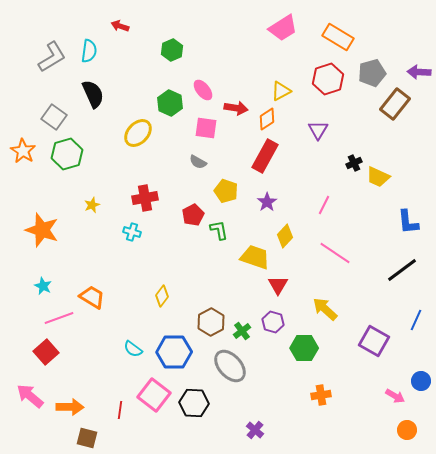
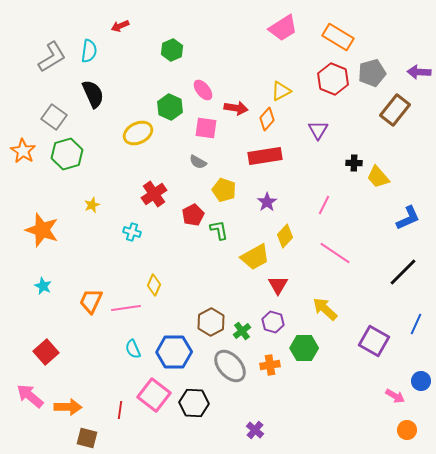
red arrow at (120, 26): rotated 42 degrees counterclockwise
red hexagon at (328, 79): moved 5 px right; rotated 20 degrees counterclockwise
green hexagon at (170, 103): moved 4 px down
brown rectangle at (395, 104): moved 6 px down
orange diamond at (267, 119): rotated 15 degrees counterclockwise
yellow ellipse at (138, 133): rotated 20 degrees clockwise
red rectangle at (265, 156): rotated 52 degrees clockwise
black cross at (354, 163): rotated 28 degrees clockwise
yellow trapezoid at (378, 177): rotated 25 degrees clockwise
yellow pentagon at (226, 191): moved 2 px left, 1 px up
red cross at (145, 198): moved 9 px right, 4 px up; rotated 25 degrees counterclockwise
blue L-shape at (408, 222): moved 4 px up; rotated 108 degrees counterclockwise
yellow trapezoid at (255, 257): rotated 132 degrees clockwise
black line at (402, 270): moved 1 px right, 2 px down; rotated 8 degrees counterclockwise
yellow diamond at (162, 296): moved 8 px left, 11 px up; rotated 15 degrees counterclockwise
orange trapezoid at (92, 297): moved 1 px left, 4 px down; rotated 96 degrees counterclockwise
pink line at (59, 318): moved 67 px right, 10 px up; rotated 12 degrees clockwise
blue line at (416, 320): moved 4 px down
cyan semicircle at (133, 349): rotated 30 degrees clockwise
orange cross at (321, 395): moved 51 px left, 30 px up
orange arrow at (70, 407): moved 2 px left
